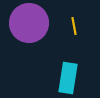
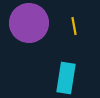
cyan rectangle: moved 2 px left
